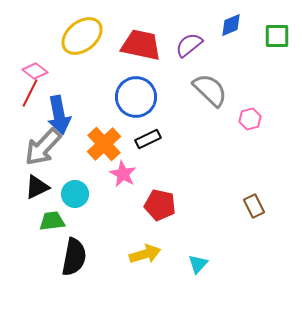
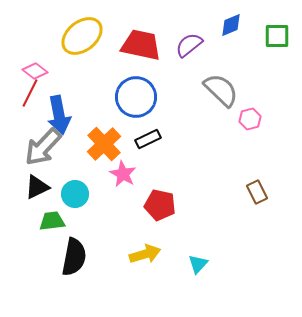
gray semicircle: moved 11 px right
brown rectangle: moved 3 px right, 14 px up
